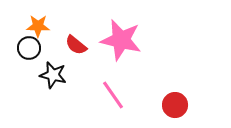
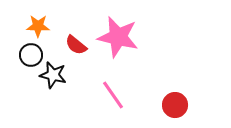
pink star: moved 3 px left, 3 px up
black circle: moved 2 px right, 7 px down
